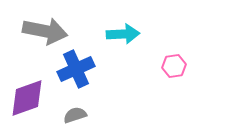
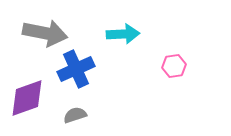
gray arrow: moved 2 px down
